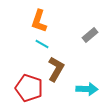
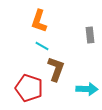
gray rectangle: rotated 56 degrees counterclockwise
cyan line: moved 2 px down
brown L-shape: rotated 10 degrees counterclockwise
